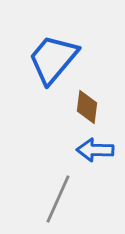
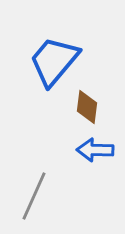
blue trapezoid: moved 1 px right, 2 px down
gray line: moved 24 px left, 3 px up
